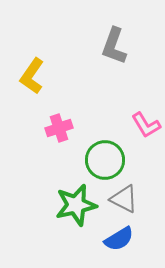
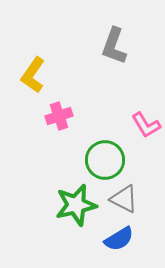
yellow L-shape: moved 1 px right, 1 px up
pink cross: moved 12 px up
